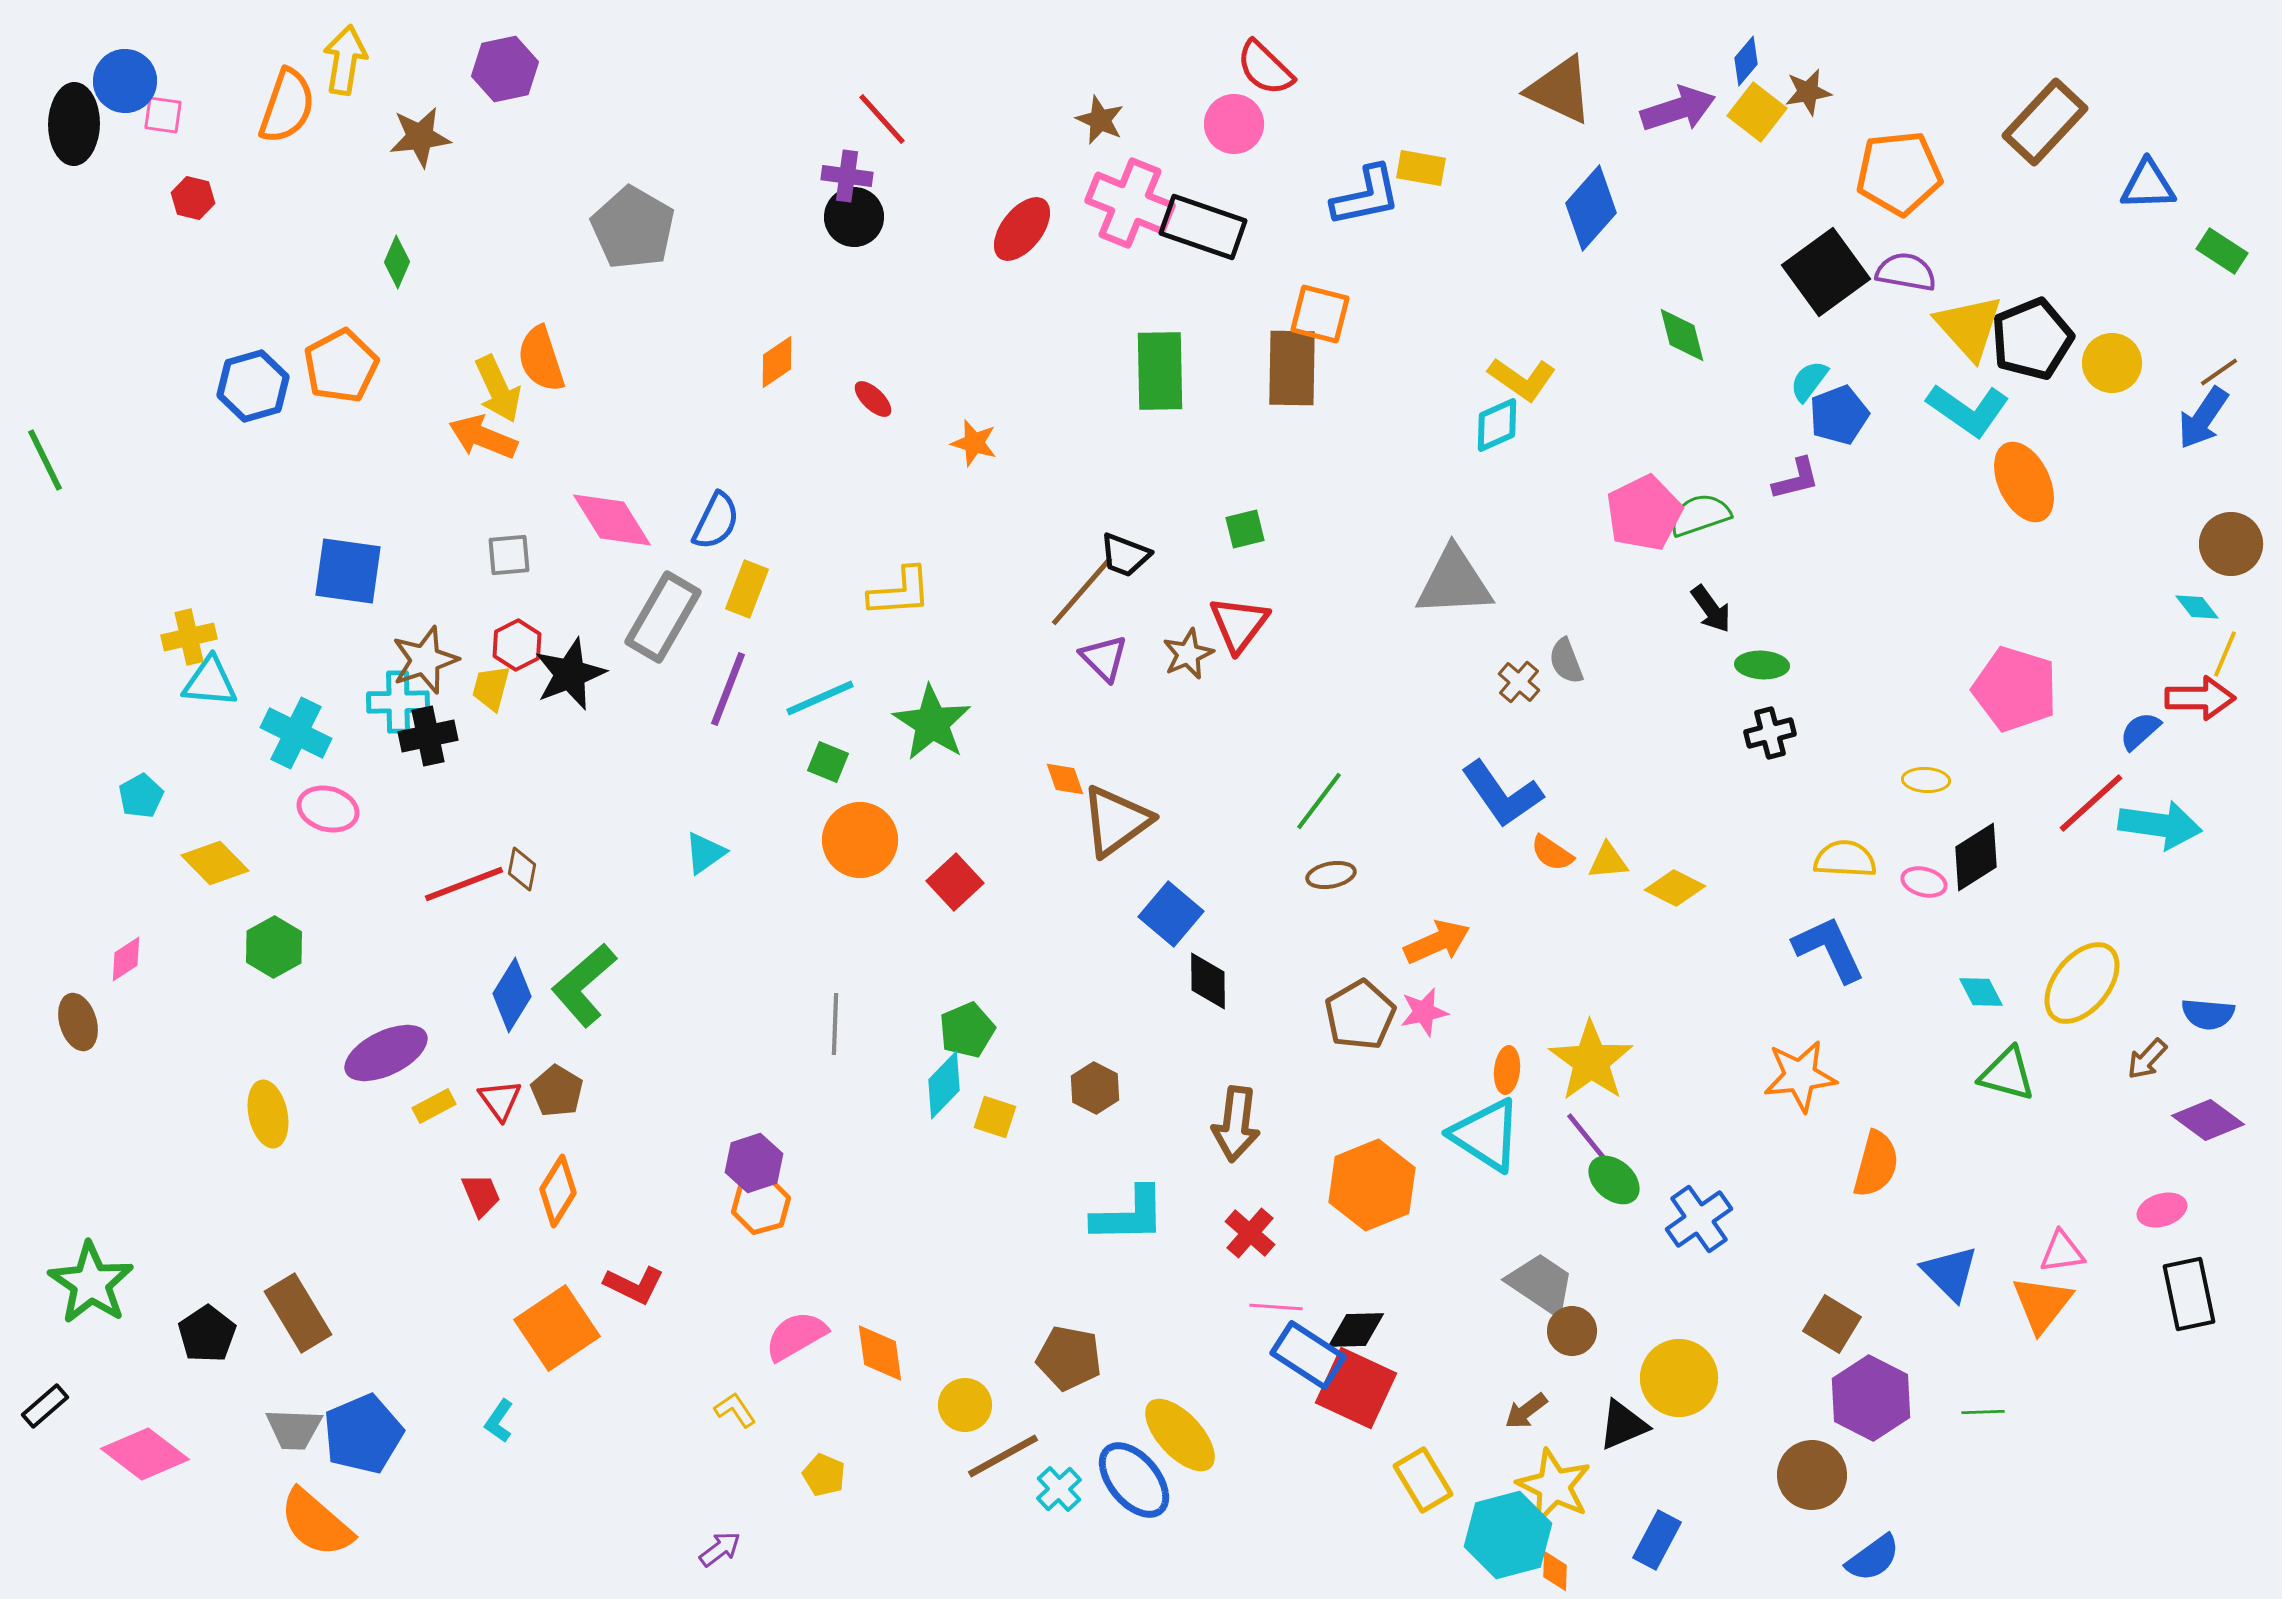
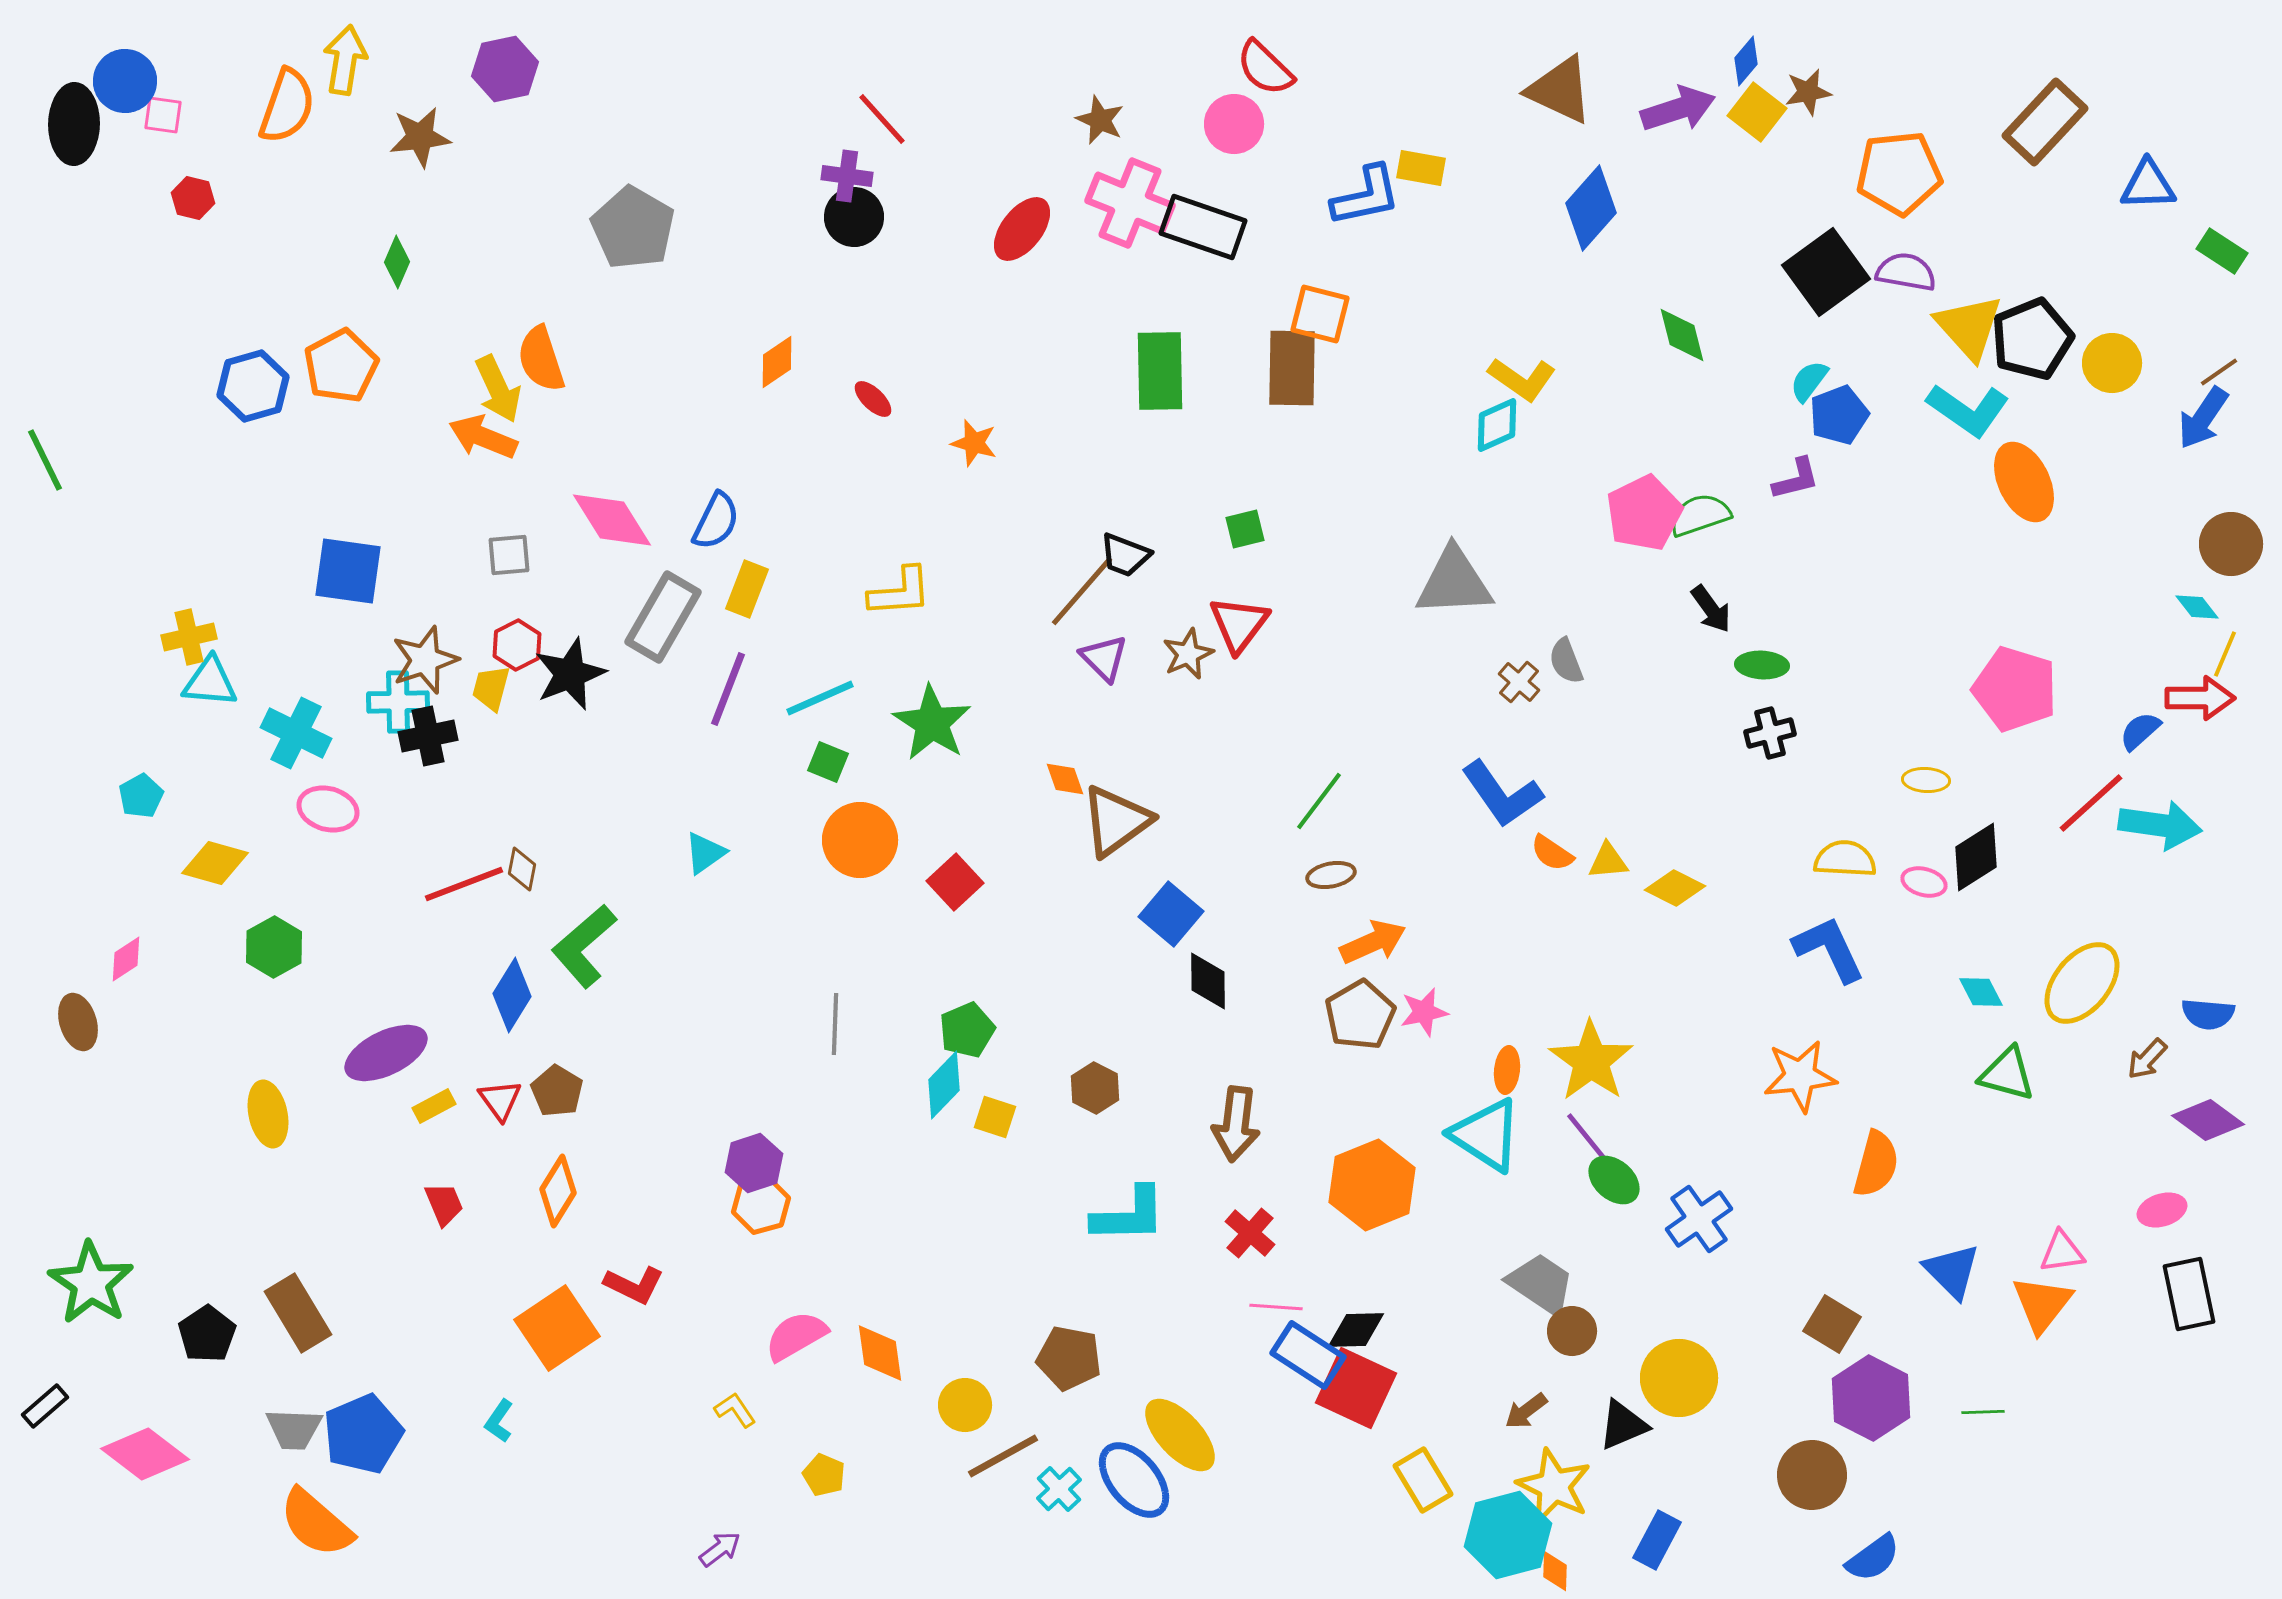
yellow diamond at (215, 863): rotated 30 degrees counterclockwise
orange arrow at (1437, 942): moved 64 px left
green L-shape at (584, 985): moved 39 px up
red trapezoid at (481, 1195): moved 37 px left, 9 px down
blue triangle at (1950, 1273): moved 2 px right, 2 px up
